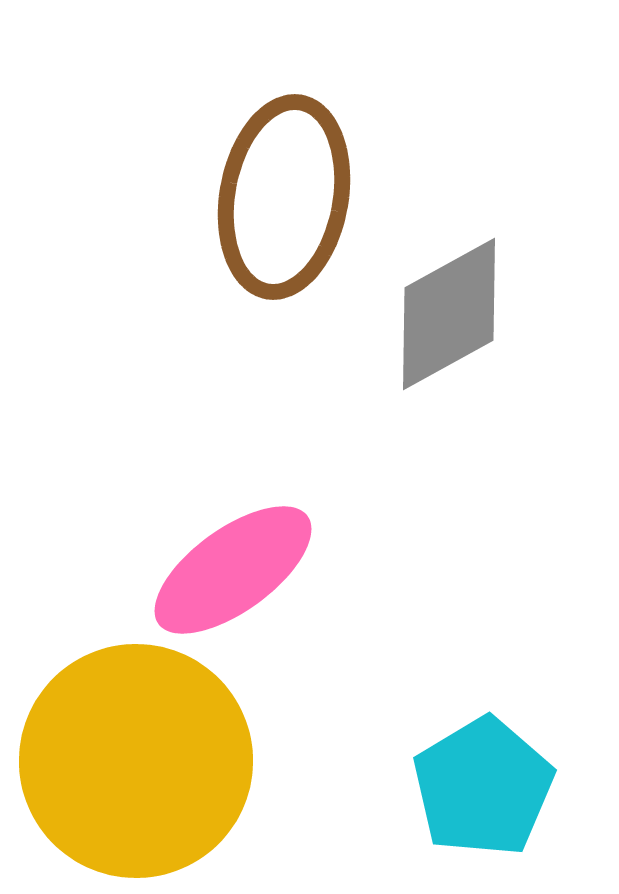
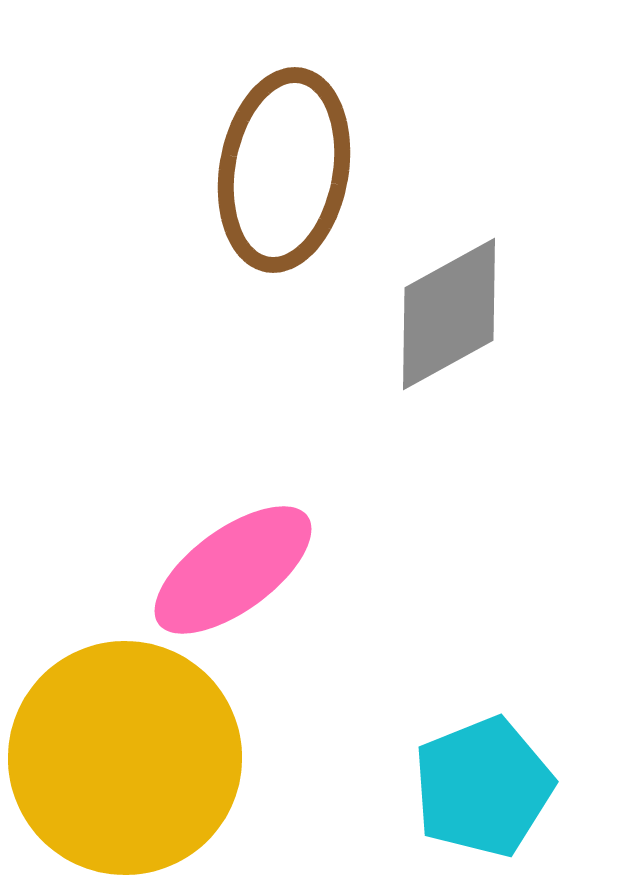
brown ellipse: moved 27 px up
yellow circle: moved 11 px left, 3 px up
cyan pentagon: rotated 9 degrees clockwise
